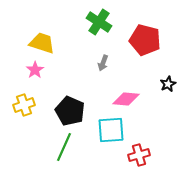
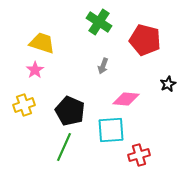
gray arrow: moved 3 px down
